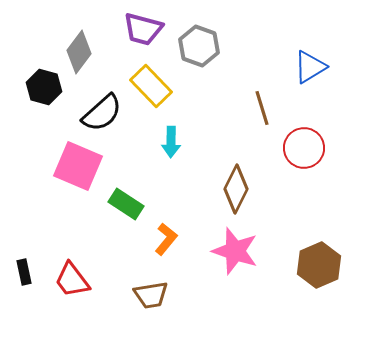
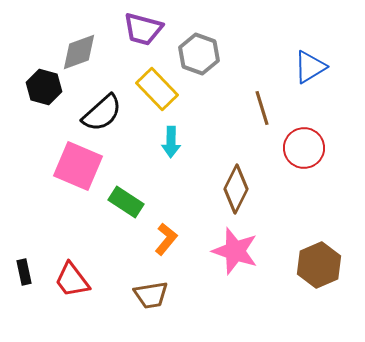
gray hexagon: moved 8 px down
gray diamond: rotated 33 degrees clockwise
yellow rectangle: moved 6 px right, 3 px down
green rectangle: moved 2 px up
